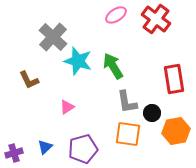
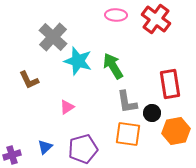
pink ellipse: rotated 35 degrees clockwise
red rectangle: moved 4 px left, 5 px down
purple cross: moved 2 px left, 2 px down
